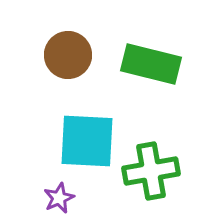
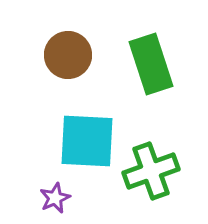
green rectangle: rotated 58 degrees clockwise
green cross: rotated 10 degrees counterclockwise
purple star: moved 4 px left
